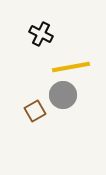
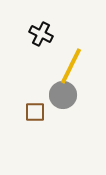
yellow line: moved 1 px up; rotated 54 degrees counterclockwise
brown square: moved 1 px down; rotated 30 degrees clockwise
